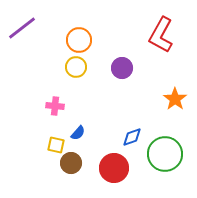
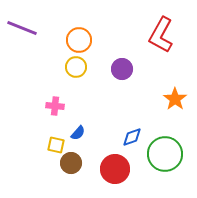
purple line: rotated 60 degrees clockwise
purple circle: moved 1 px down
red circle: moved 1 px right, 1 px down
